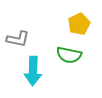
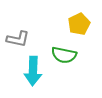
green semicircle: moved 5 px left
